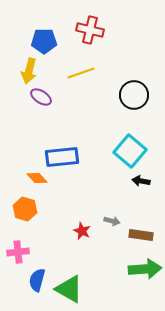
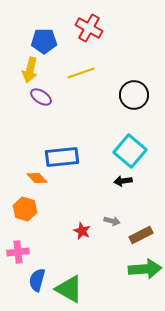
red cross: moved 1 px left, 2 px up; rotated 16 degrees clockwise
yellow arrow: moved 1 px right, 1 px up
black arrow: moved 18 px left; rotated 18 degrees counterclockwise
brown rectangle: rotated 35 degrees counterclockwise
